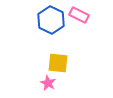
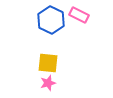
yellow square: moved 10 px left
pink star: rotated 28 degrees clockwise
